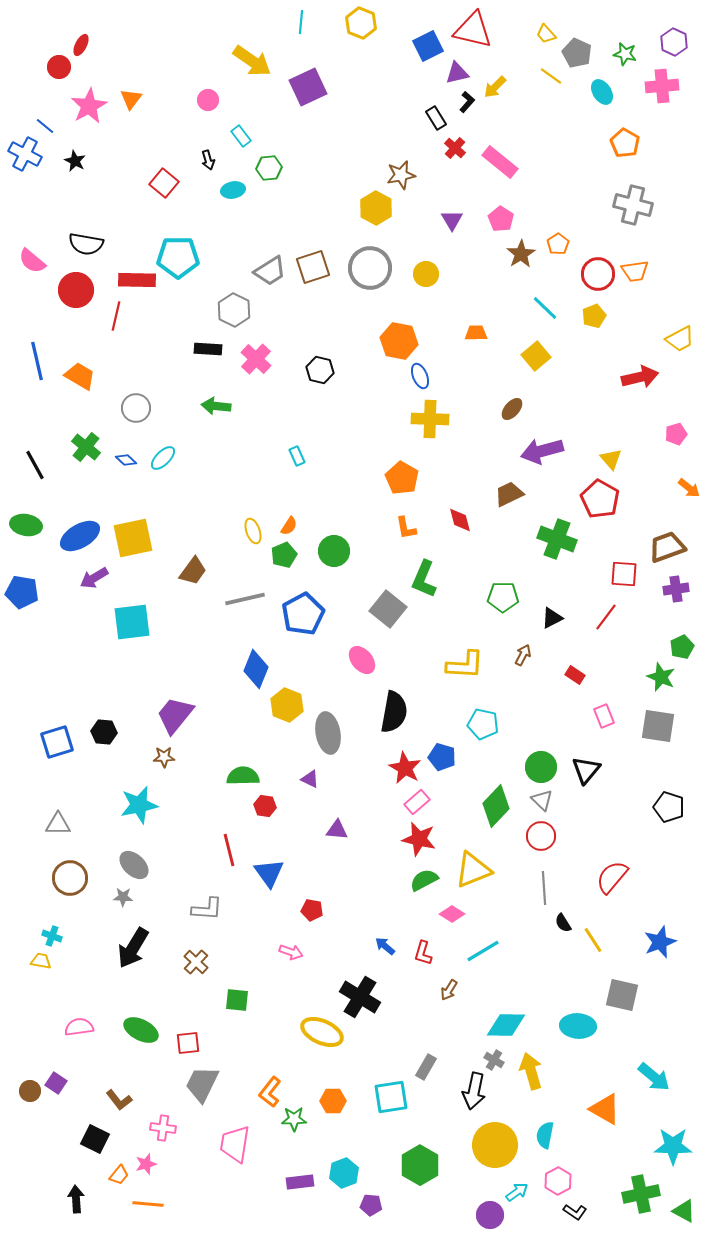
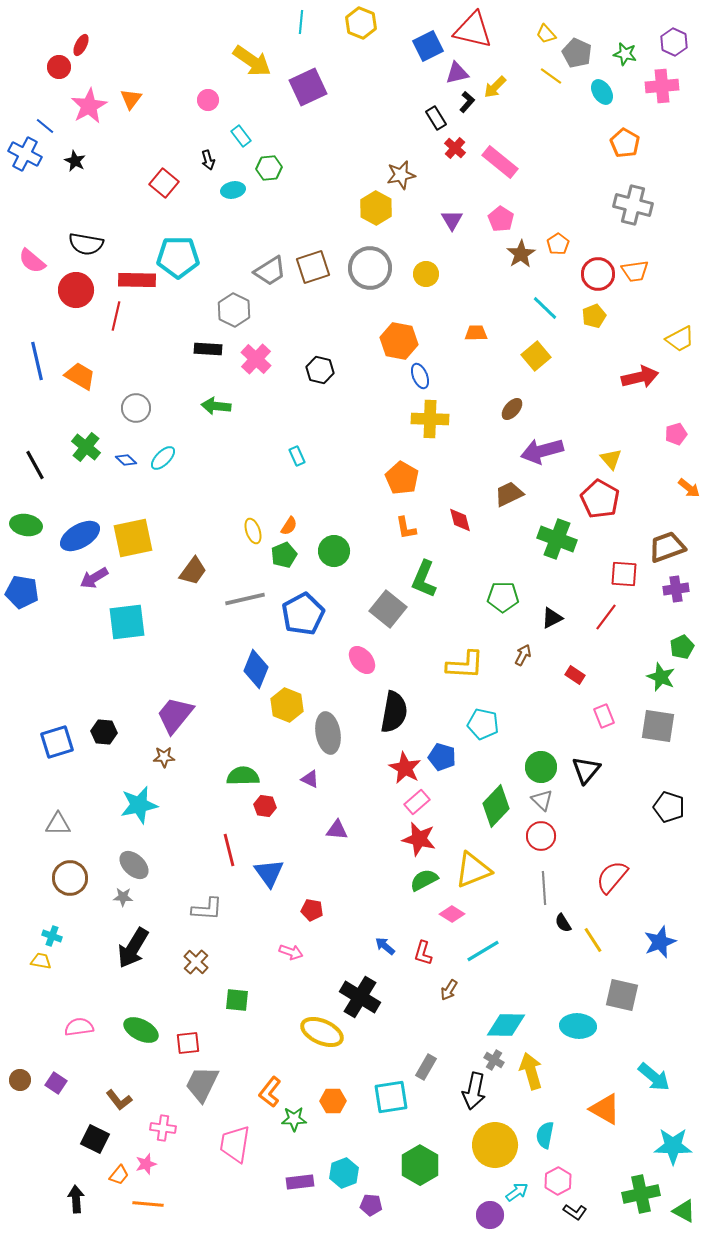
cyan square at (132, 622): moved 5 px left
brown circle at (30, 1091): moved 10 px left, 11 px up
